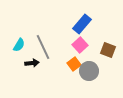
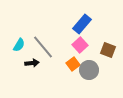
gray line: rotated 15 degrees counterclockwise
orange square: moved 1 px left
gray circle: moved 1 px up
